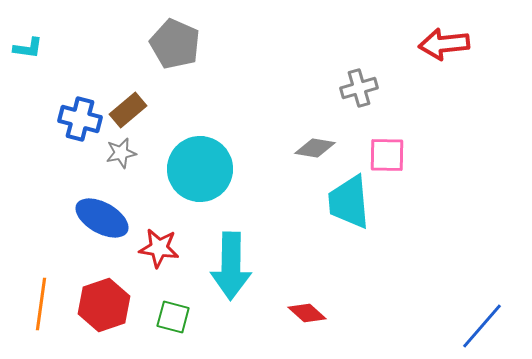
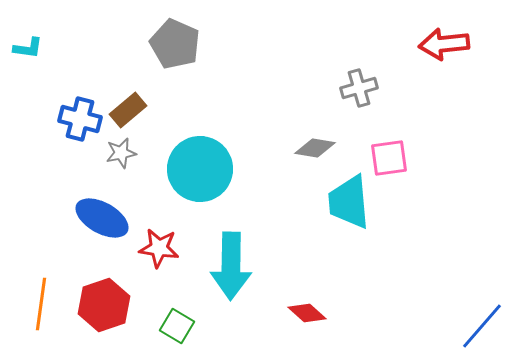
pink square: moved 2 px right, 3 px down; rotated 9 degrees counterclockwise
green square: moved 4 px right, 9 px down; rotated 16 degrees clockwise
